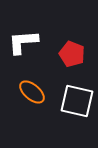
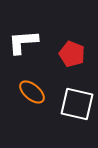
white square: moved 3 px down
